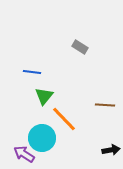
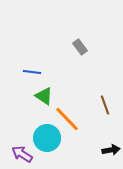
gray rectangle: rotated 21 degrees clockwise
green triangle: rotated 36 degrees counterclockwise
brown line: rotated 66 degrees clockwise
orange line: moved 3 px right
cyan circle: moved 5 px right
purple arrow: moved 2 px left
